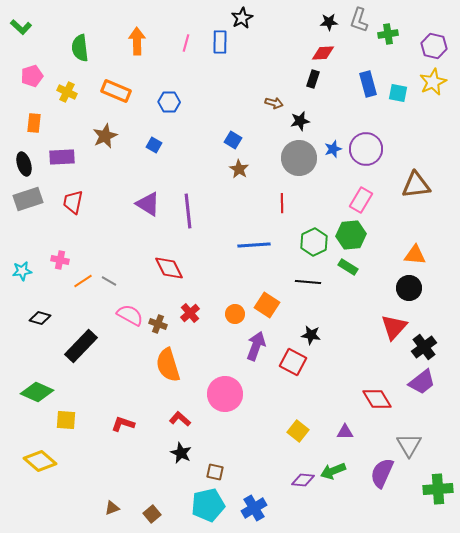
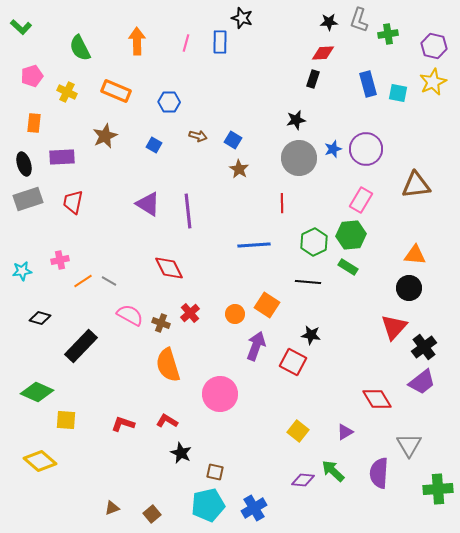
black star at (242, 18): rotated 25 degrees counterclockwise
green semicircle at (80, 48): rotated 20 degrees counterclockwise
brown arrow at (274, 103): moved 76 px left, 33 px down
black star at (300, 121): moved 4 px left, 1 px up
pink cross at (60, 260): rotated 24 degrees counterclockwise
brown cross at (158, 324): moved 3 px right, 1 px up
pink circle at (225, 394): moved 5 px left
red L-shape at (180, 419): moved 13 px left, 2 px down; rotated 10 degrees counterclockwise
purple triangle at (345, 432): rotated 30 degrees counterclockwise
green arrow at (333, 471): rotated 65 degrees clockwise
purple semicircle at (382, 473): moved 3 px left; rotated 20 degrees counterclockwise
